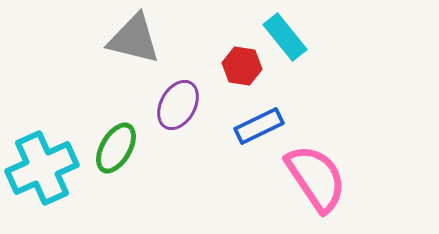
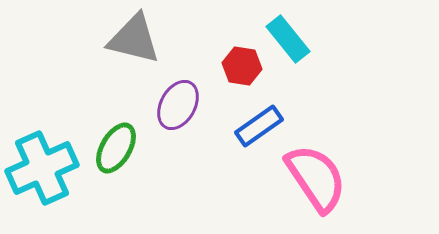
cyan rectangle: moved 3 px right, 2 px down
blue rectangle: rotated 9 degrees counterclockwise
